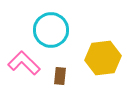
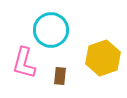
yellow hexagon: rotated 12 degrees counterclockwise
pink L-shape: rotated 120 degrees counterclockwise
